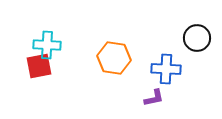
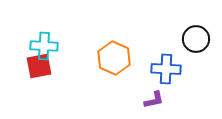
black circle: moved 1 px left, 1 px down
cyan cross: moved 3 px left, 1 px down
orange hexagon: rotated 16 degrees clockwise
purple L-shape: moved 2 px down
